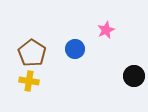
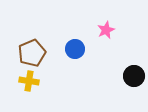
brown pentagon: rotated 16 degrees clockwise
